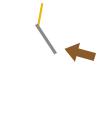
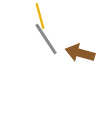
yellow line: rotated 25 degrees counterclockwise
